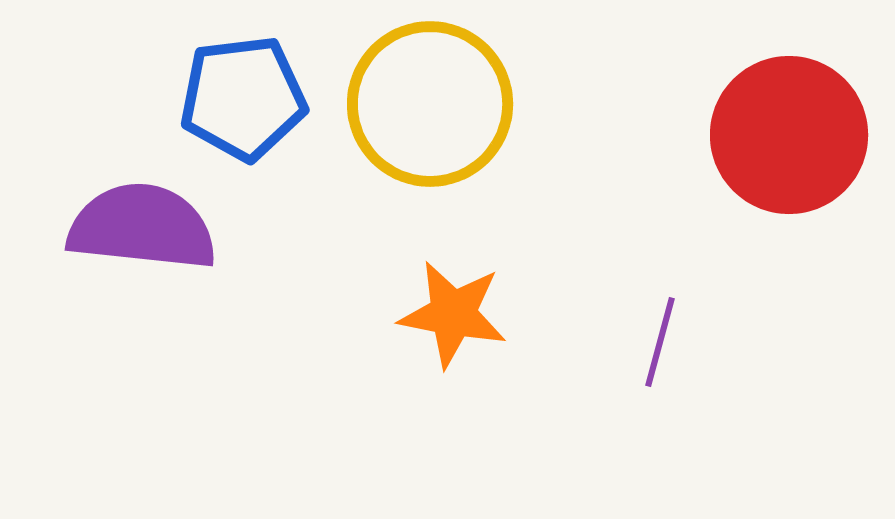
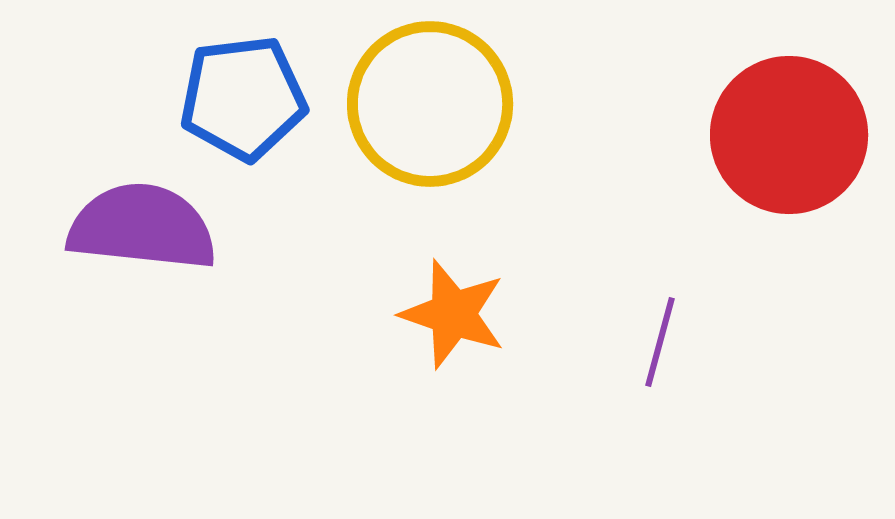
orange star: rotated 8 degrees clockwise
